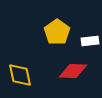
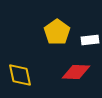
white rectangle: moved 1 px up
red diamond: moved 3 px right, 1 px down
